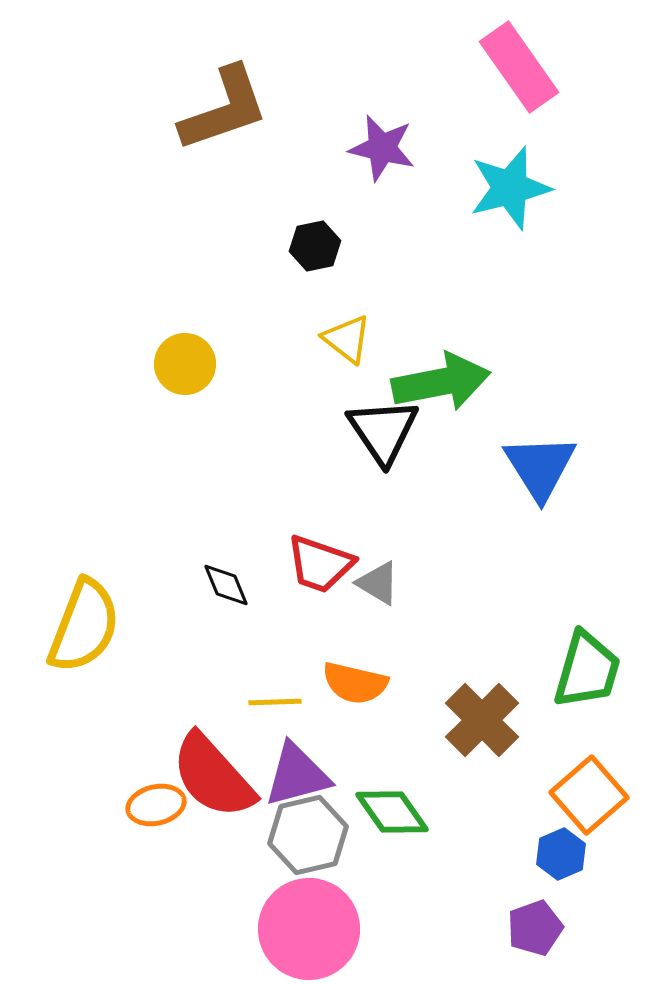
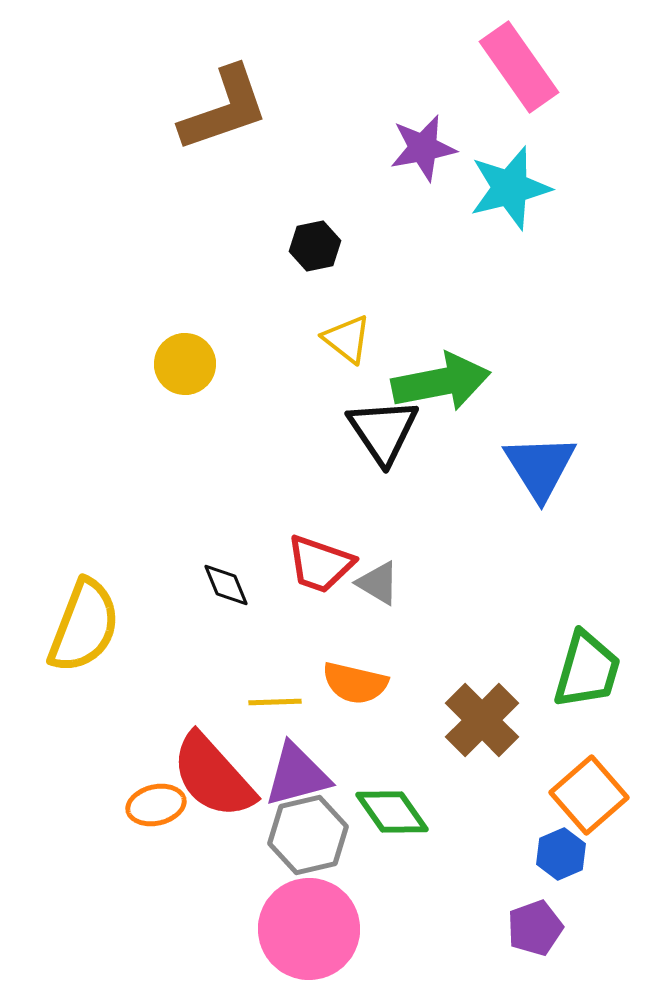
purple star: moved 41 px right; rotated 24 degrees counterclockwise
